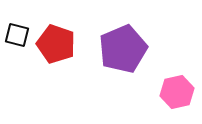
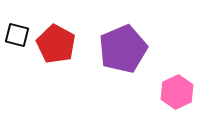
red pentagon: rotated 9 degrees clockwise
pink hexagon: rotated 12 degrees counterclockwise
